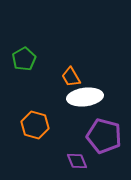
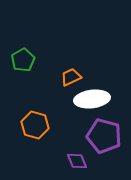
green pentagon: moved 1 px left, 1 px down
orange trapezoid: rotated 95 degrees clockwise
white ellipse: moved 7 px right, 2 px down
